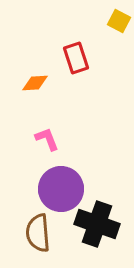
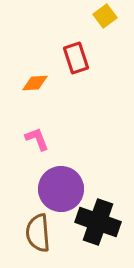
yellow square: moved 14 px left, 5 px up; rotated 25 degrees clockwise
pink L-shape: moved 10 px left
black cross: moved 1 px right, 2 px up
